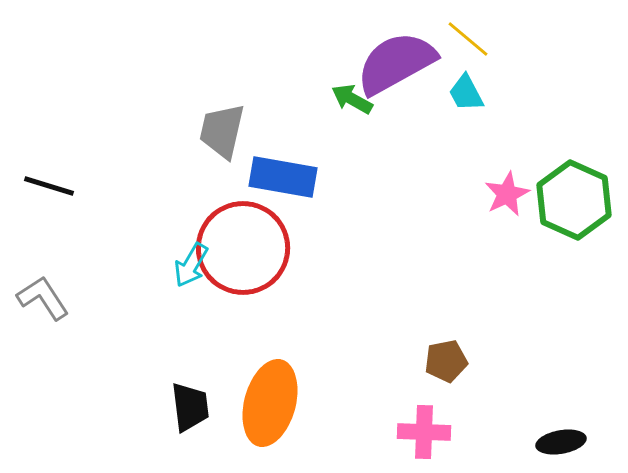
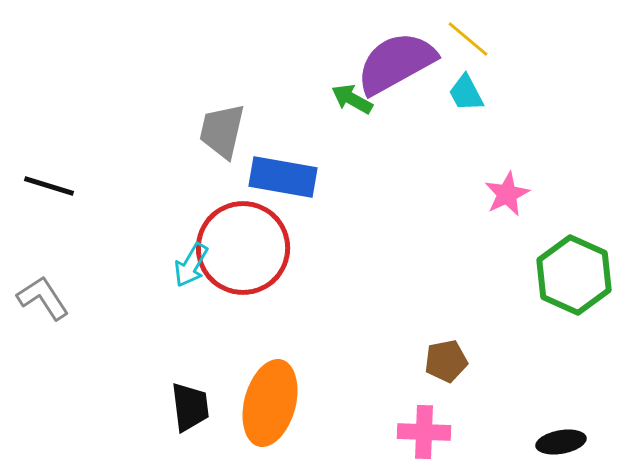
green hexagon: moved 75 px down
